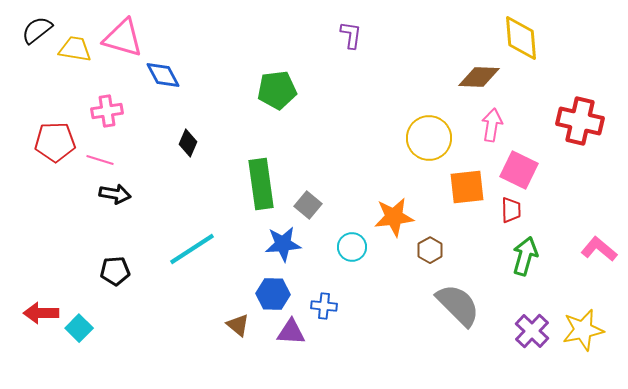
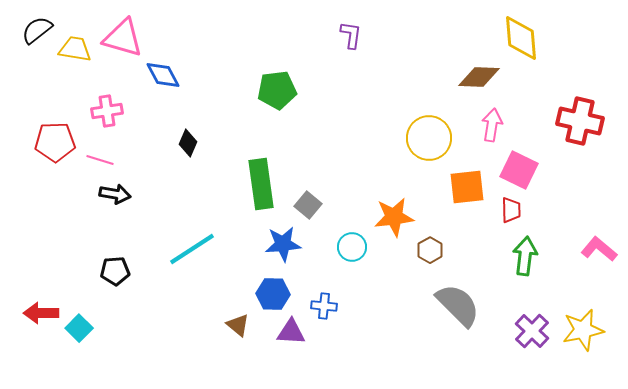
green arrow: rotated 9 degrees counterclockwise
